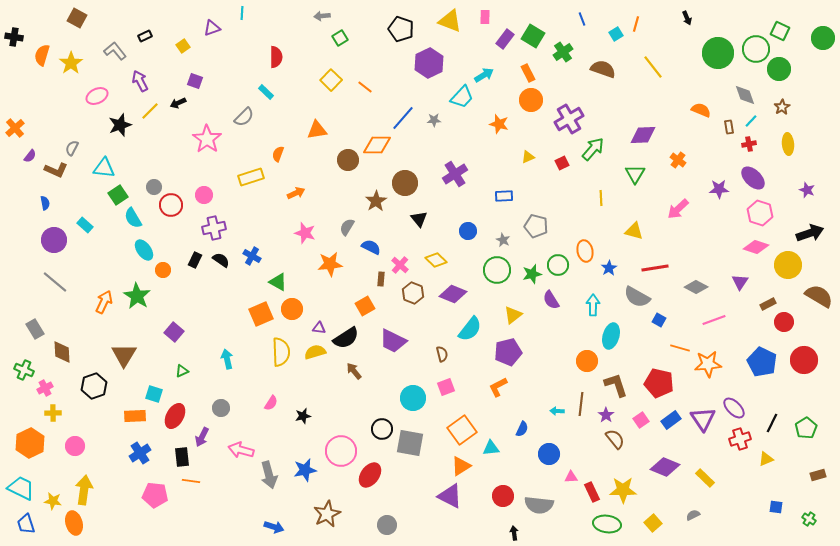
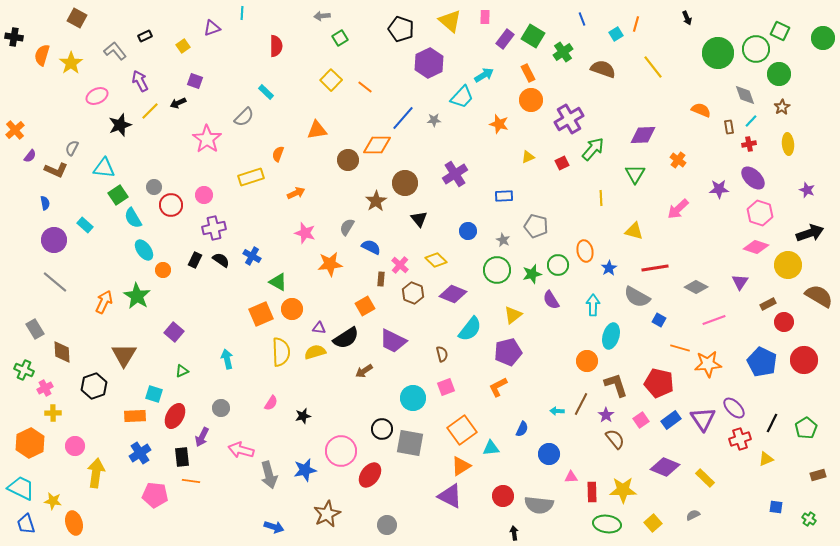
yellow triangle at (450, 21): rotated 20 degrees clockwise
red semicircle at (276, 57): moved 11 px up
green circle at (779, 69): moved 5 px down
orange cross at (15, 128): moved 2 px down
brown arrow at (354, 371): moved 10 px right; rotated 84 degrees counterclockwise
brown line at (581, 404): rotated 20 degrees clockwise
yellow arrow at (84, 490): moved 12 px right, 17 px up
red rectangle at (592, 492): rotated 24 degrees clockwise
